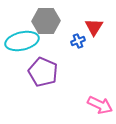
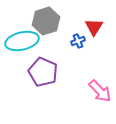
gray hexagon: rotated 16 degrees counterclockwise
pink arrow: moved 14 px up; rotated 20 degrees clockwise
